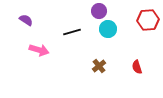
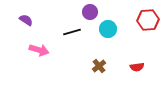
purple circle: moved 9 px left, 1 px down
red semicircle: rotated 80 degrees counterclockwise
